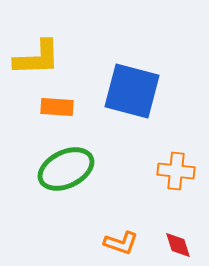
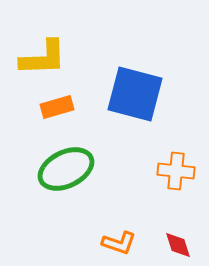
yellow L-shape: moved 6 px right
blue square: moved 3 px right, 3 px down
orange rectangle: rotated 20 degrees counterclockwise
orange L-shape: moved 2 px left
